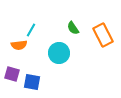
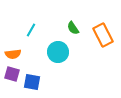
orange semicircle: moved 6 px left, 9 px down
cyan circle: moved 1 px left, 1 px up
